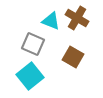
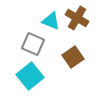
brown square: rotated 25 degrees clockwise
